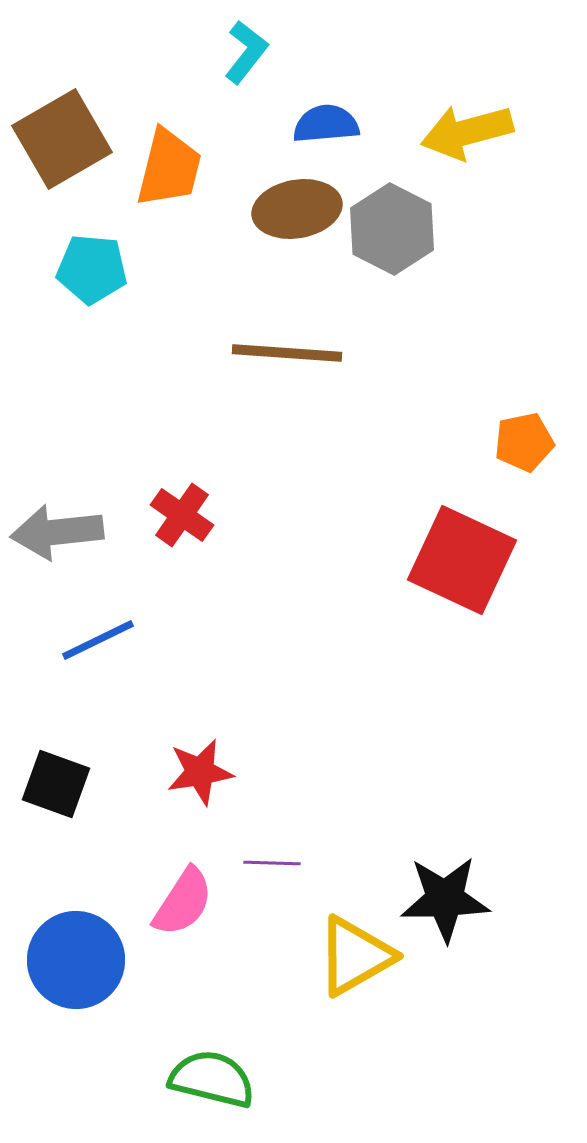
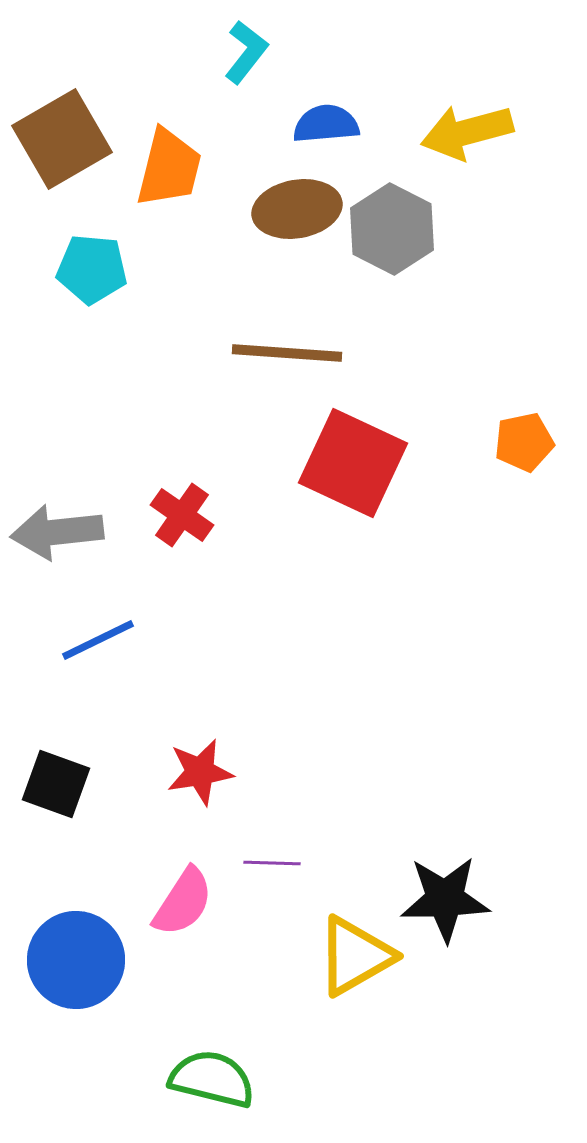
red square: moved 109 px left, 97 px up
